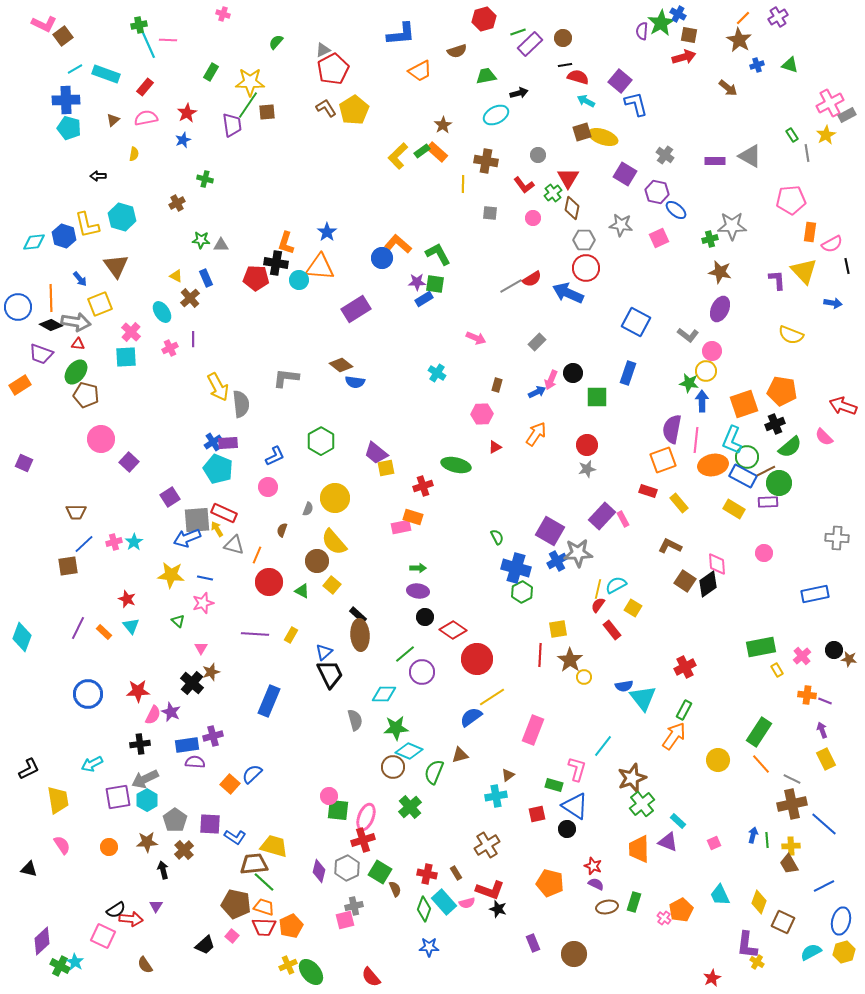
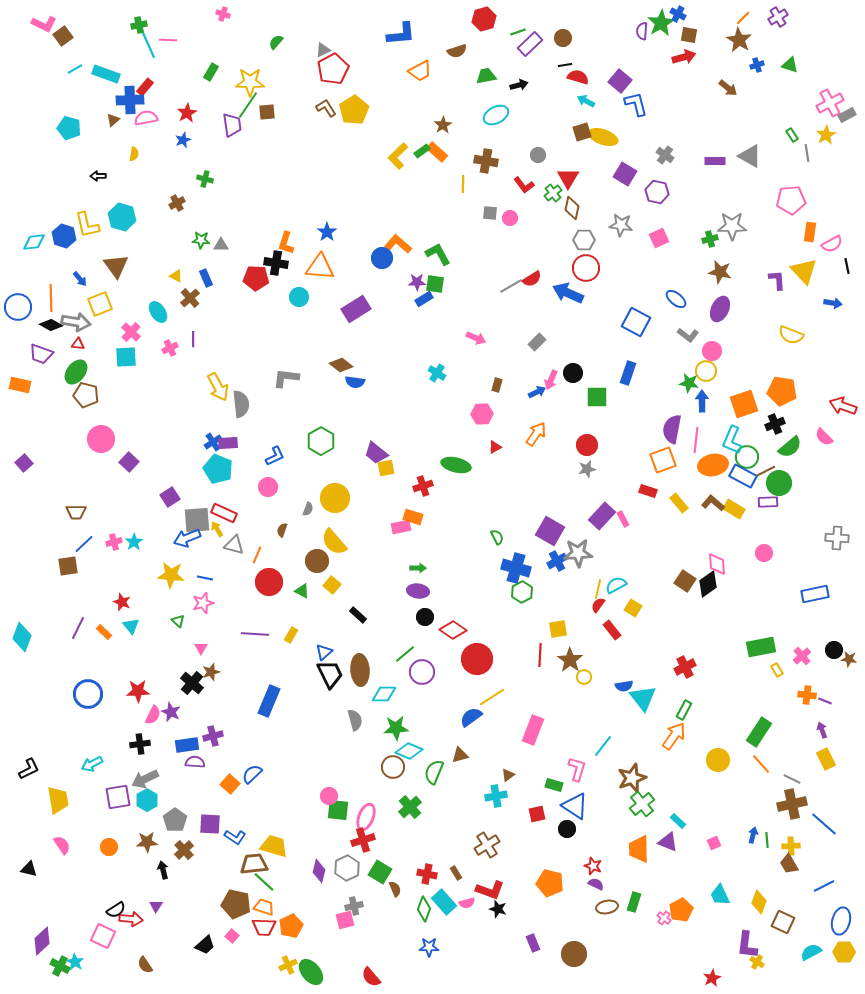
black arrow at (519, 93): moved 8 px up
blue cross at (66, 100): moved 64 px right
blue ellipse at (676, 210): moved 89 px down
pink circle at (533, 218): moved 23 px left
cyan circle at (299, 280): moved 17 px down
cyan ellipse at (162, 312): moved 4 px left
orange rectangle at (20, 385): rotated 45 degrees clockwise
purple square at (24, 463): rotated 24 degrees clockwise
brown L-shape at (670, 546): moved 43 px right, 43 px up; rotated 15 degrees clockwise
red star at (127, 599): moved 5 px left, 3 px down
brown ellipse at (360, 635): moved 35 px down
yellow hexagon at (844, 952): rotated 15 degrees clockwise
